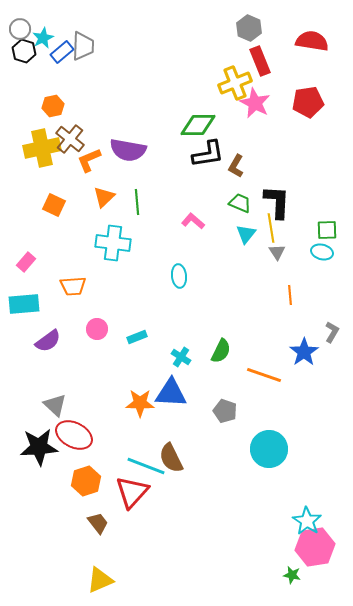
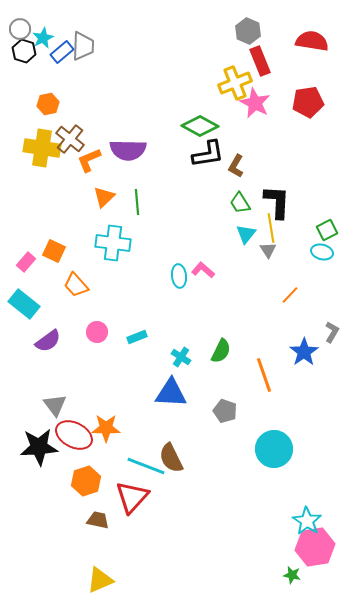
gray hexagon at (249, 28): moved 1 px left, 3 px down
orange hexagon at (53, 106): moved 5 px left, 2 px up
green diamond at (198, 125): moved 2 px right, 1 px down; rotated 30 degrees clockwise
yellow cross at (42, 148): rotated 21 degrees clockwise
purple semicircle at (128, 150): rotated 9 degrees counterclockwise
green trapezoid at (240, 203): rotated 145 degrees counterclockwise
orange square at (54, 205): moved 46 px down
pink L-shape at (193, 221): moved 10 px right, 49 px down
green square at (327, 230): rotated 25 degrees counterclockwise
gray triangle at (277, 252): moved 9 px left, 2 px up
orange trapezoid at (73, 286): moved 3 px right, 1 px up; rotated 52 degrees clockwise
orange line at (290, 295): rotated 48 degrees clockwise
cyan rectangle at (24, 304): rotated 44 degrees clockwise
pink circle at (97, 329): moved 3 px down
orange line at (264, 375): rotated 52 degrees clockwise
orange star at (140, 403): moved 34 px left, 25 px down
gray triangle at (55, 405): rotated 10 degrees clockwise
cyan circle at (269, 449): moved 5 px right
red triangle at (132, 492): moved 5 px down
brown trapezoid at (98, 523): moved 3 px up; rotated 40 degrees counterclockwise
